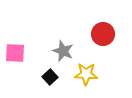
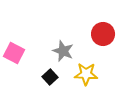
pink square: moved 1 px left; rotated 25 degrees clockwise
